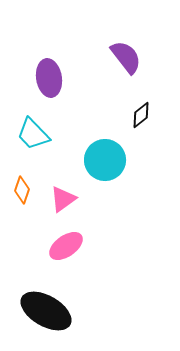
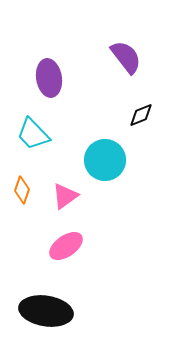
black diamond: rotated 16 degrees clockwise
pink triangle: moved 2 px right, 3 px up
black ellipse: rotated 21 degrees counterclockwise
